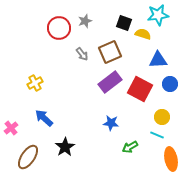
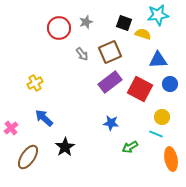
gray star: moved 1 px right, 1 px down
cyan line: moved 1 px left, 1 px up
